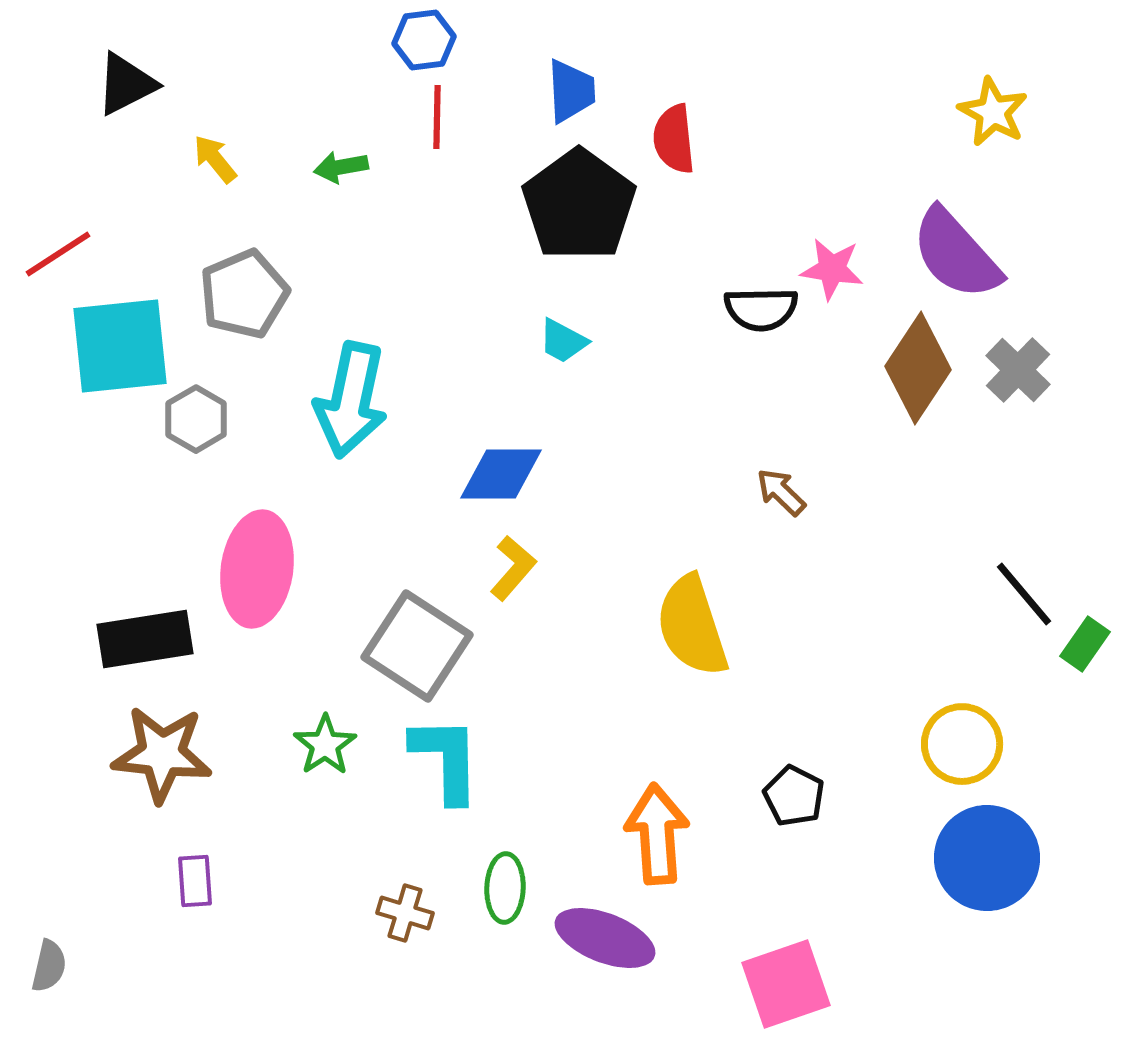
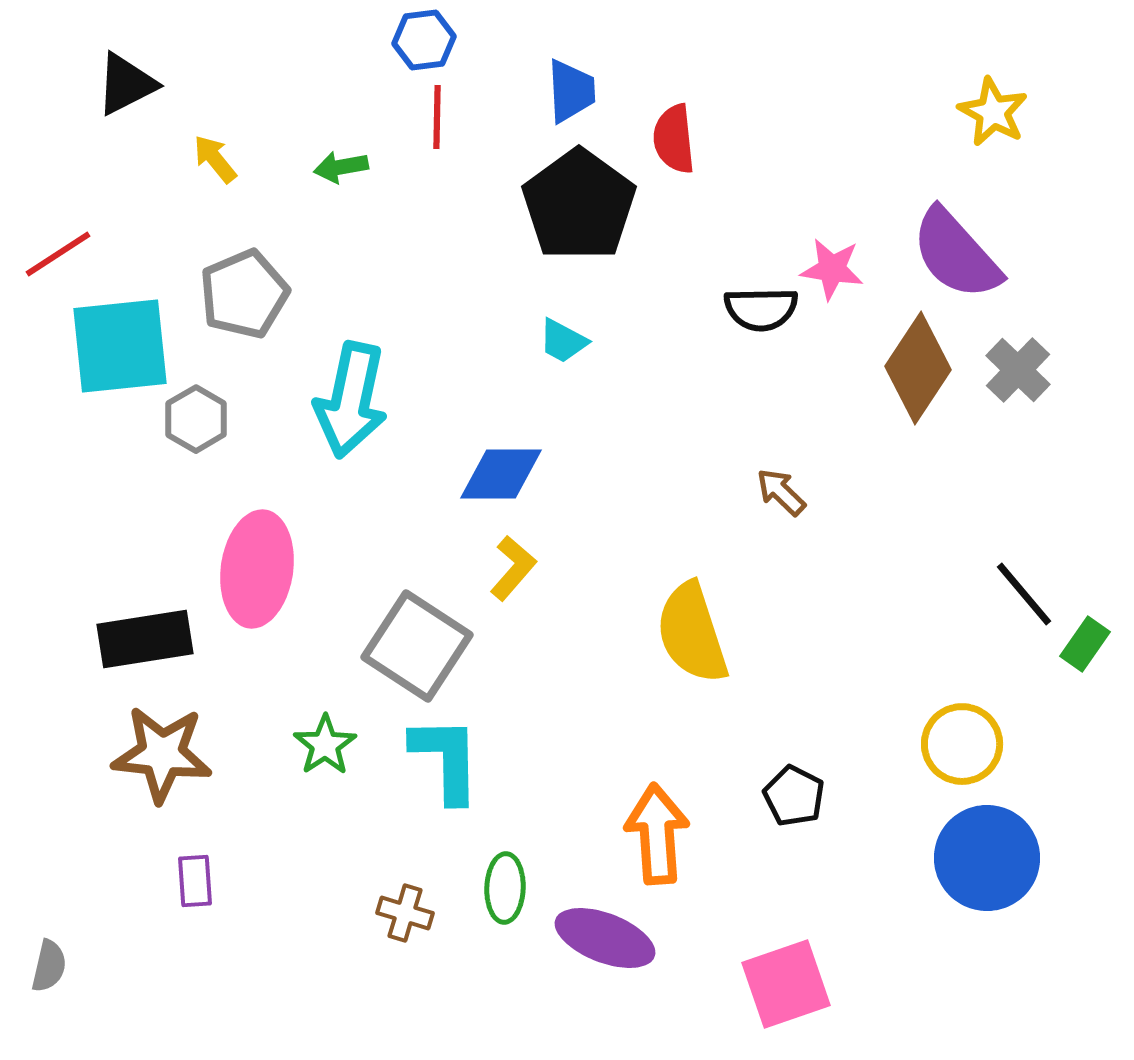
yellow semicircle at (692, 626): moved 7 px down
